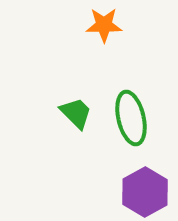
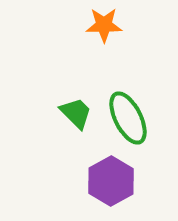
green ellipse: moved 3 px left; rotated 14 degrees counterclockwise
purple hexagon: moved 34 px left, 11 px up
